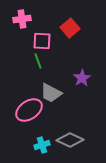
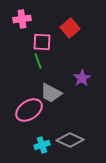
pink square: moved 1 px down
